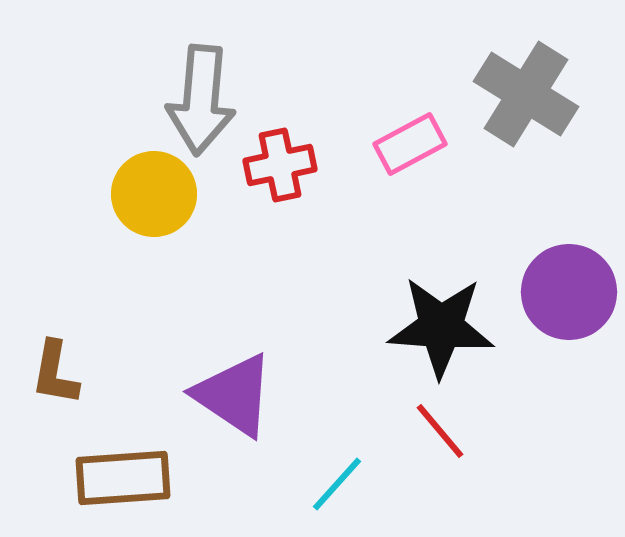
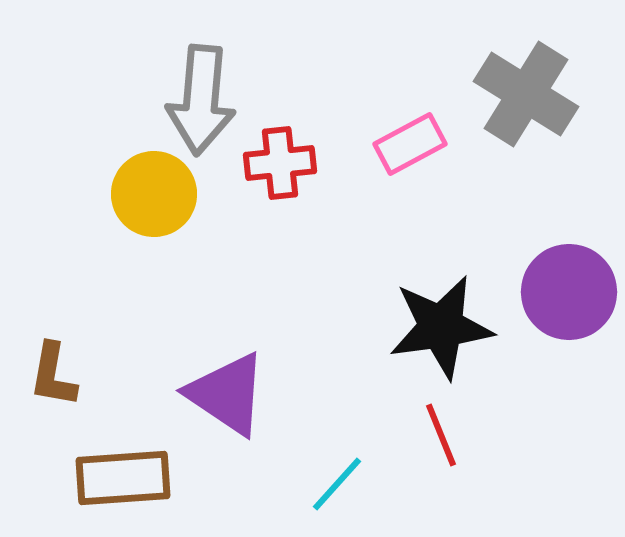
red cross: moved 2 px up; rotated 6 degrees clockwise
black star: rotated 12 degrees counterclockwise
brown L-shape: moved 2 px left, 2 px down
purple triangle: moved 7 px left, 1 px up
red line: moved 1 px right, 4 px down; rotated 18 degrees clockwise
